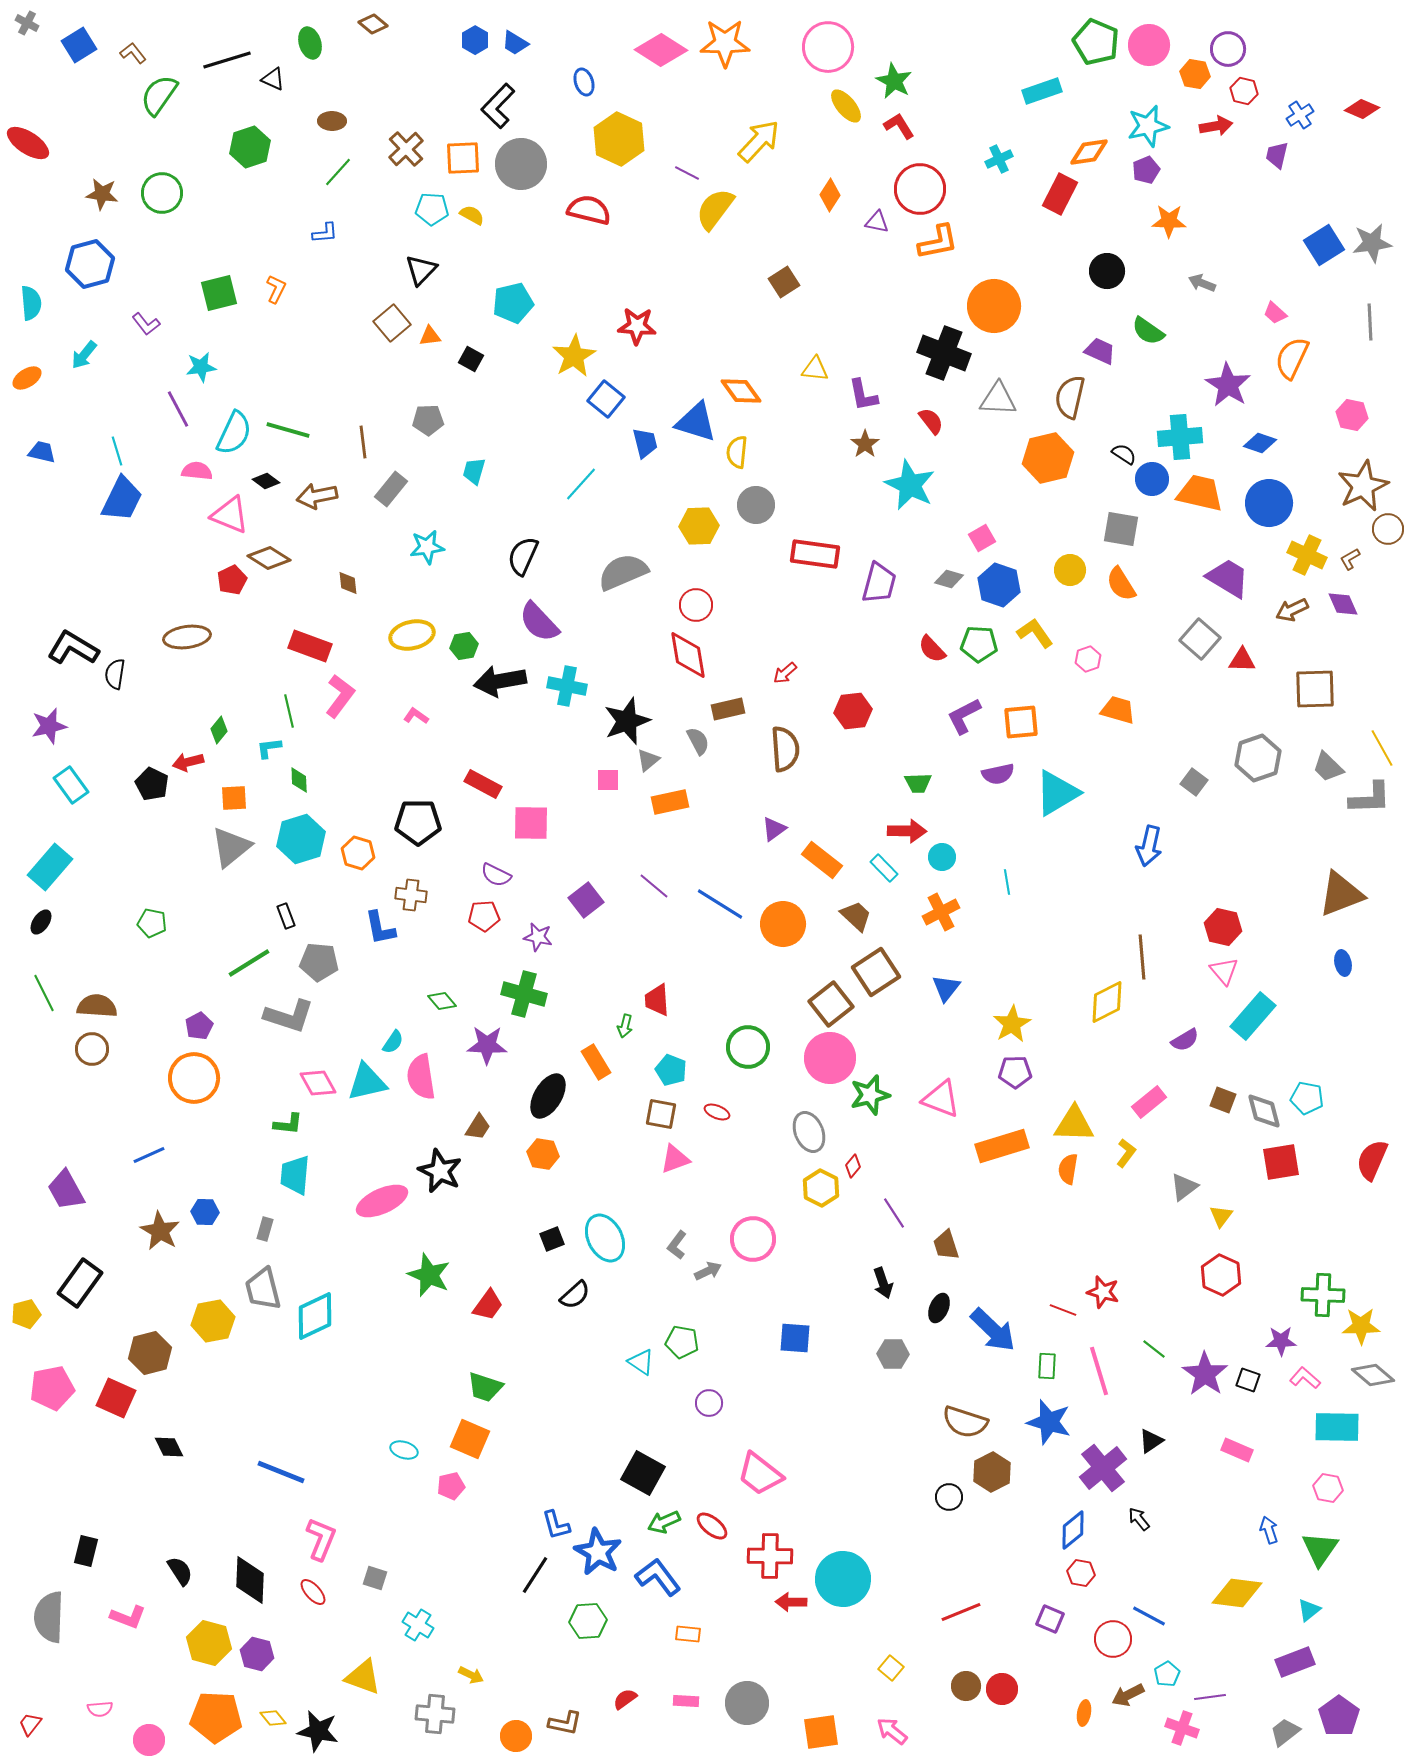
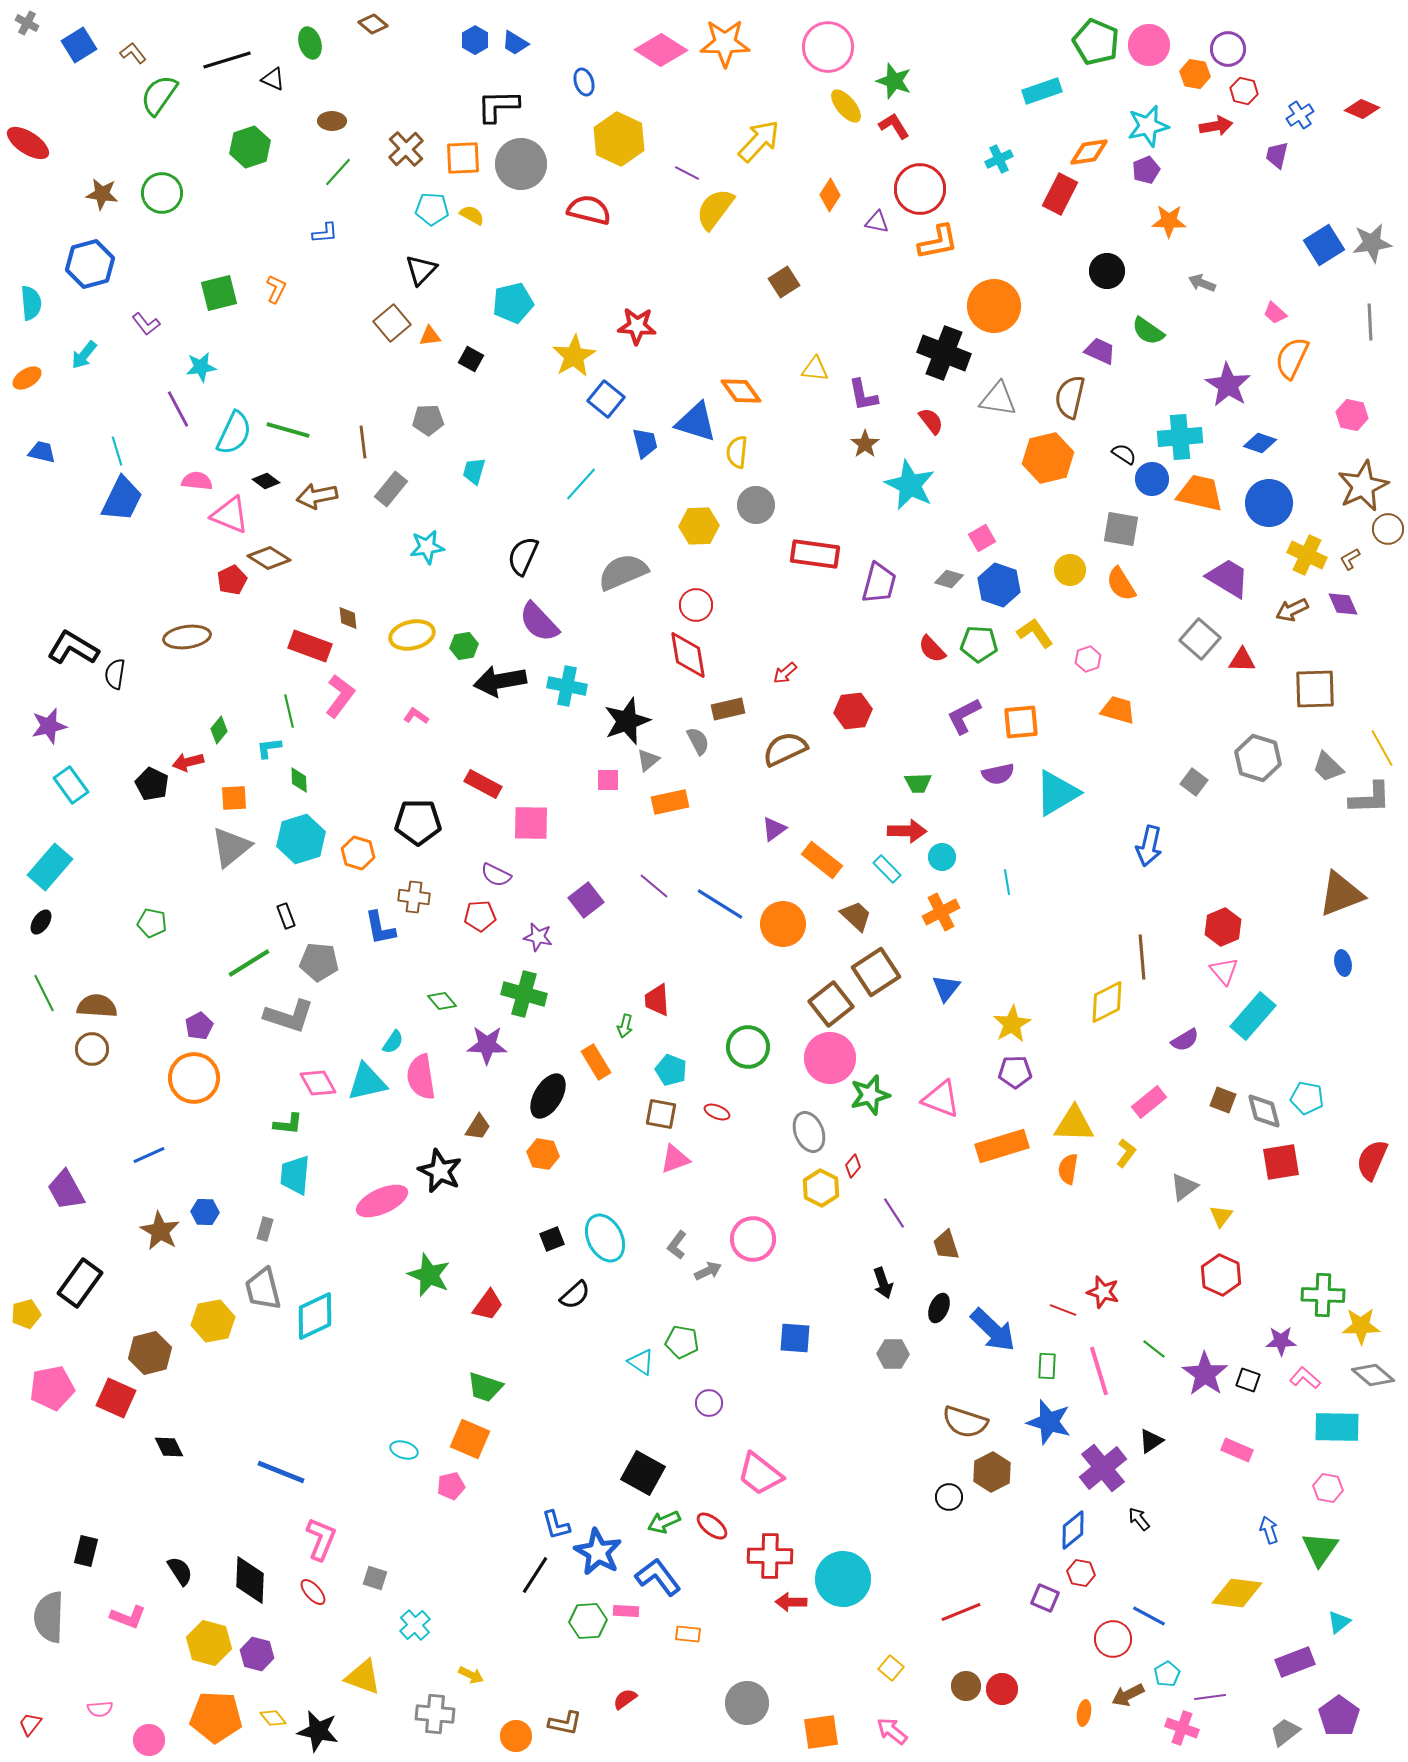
green star at (894, 81): rotated 9 degrees counterclockwise
black L-shape at (498, 106): rotated 45 degrees clockwise
red L-shape at (899, 126): moved 5 px left
gray triangle at (998, 399): rotated 6 degrees clockwise
pink semicircle at (197, 471): moved 10 px down
brown diamond at (348, 583): moved 35 px down
brown semicircle at (785, 749): rotated 111 degrees counterclockwise
gray hexagon at (1258, 758): rotated 24 degrees counterclockwise
cyan rectangle at (884, 868): moved 3 px right, 1 px down
brown cross at (411, 895): moved 3 px right, 2 px down
red pentagon at (484, 916): moved 4 px left
red hexagon at (1223, 927): rotated 24 degrees clockwise
cyan triangle at (1309, 1610): moved 30 px right, 12 px down
purple square at (1050, 1619): moved 5 px left, 21 px up
cyan cross at (418, 1625): moved 3 px left; rotated 16 degrees clockwise
pink rectangle at (686, 1701): moved 60 px left, 90 px up
